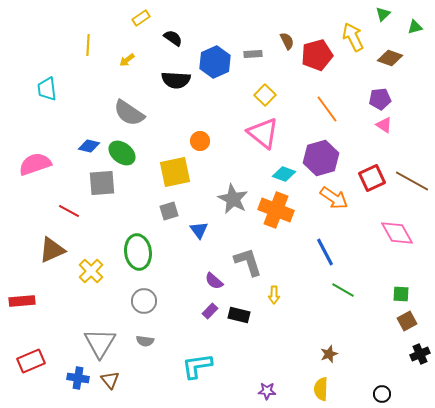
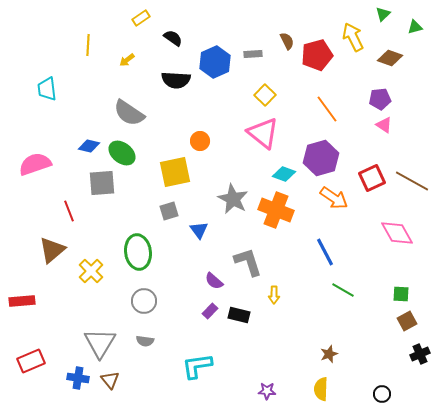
red line at (69, 211): rotated 40 degrees clockwise
brown triangle at (52, 250): rotated 16 degrees counterclockwise
